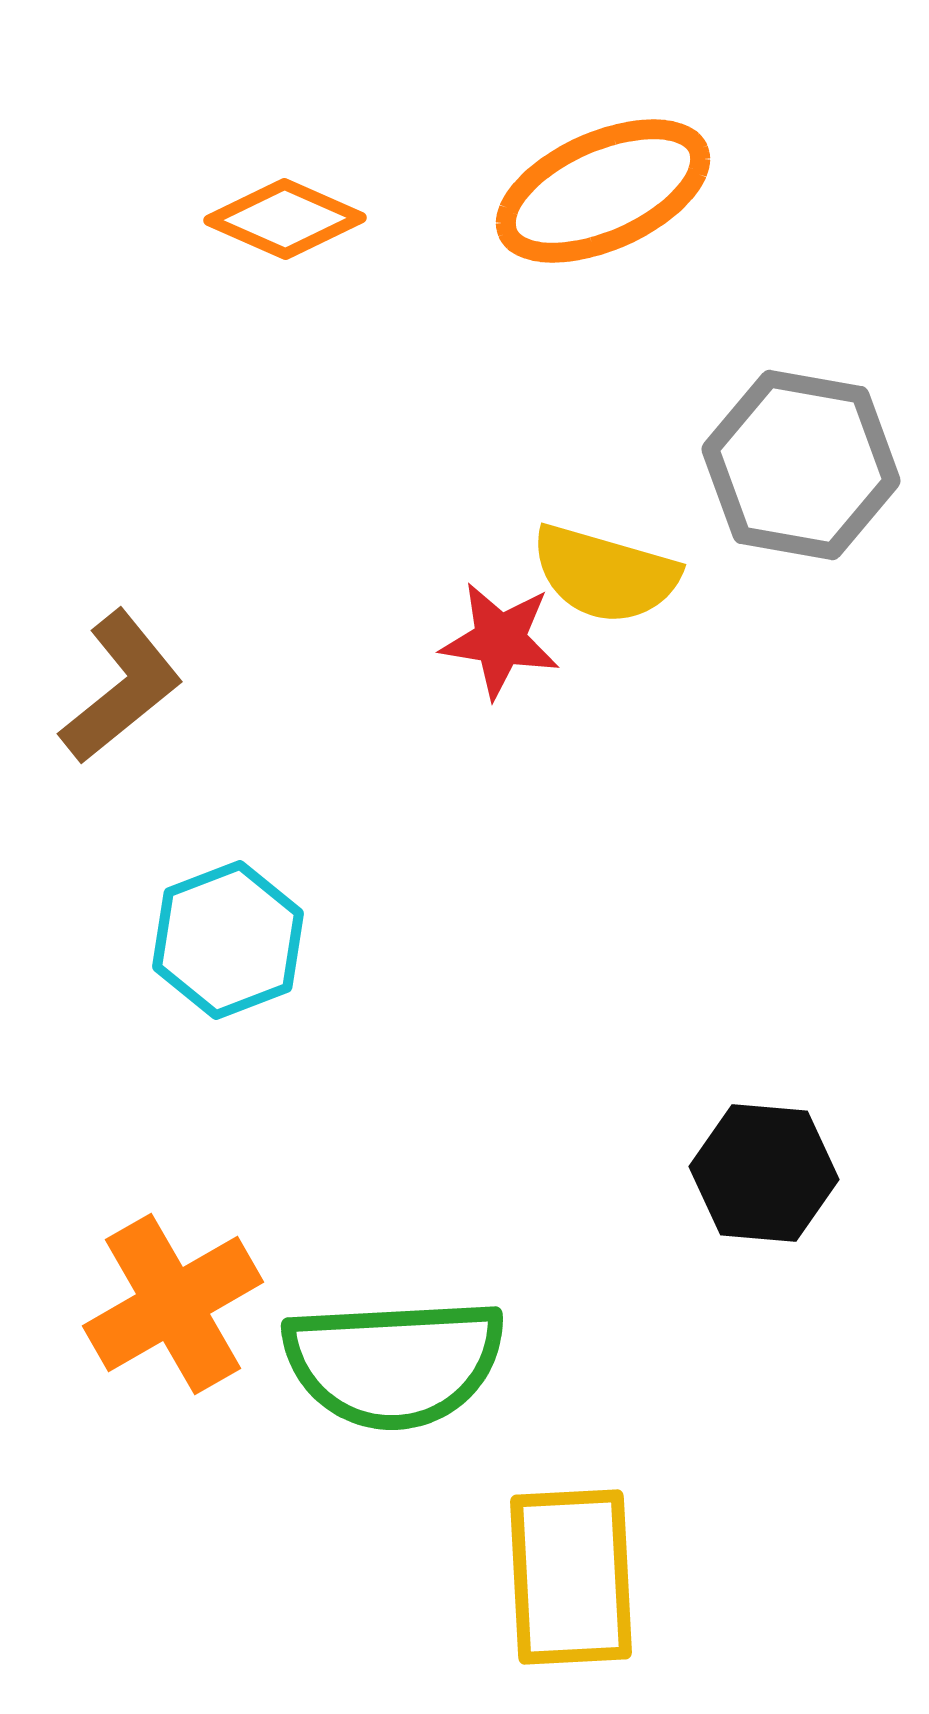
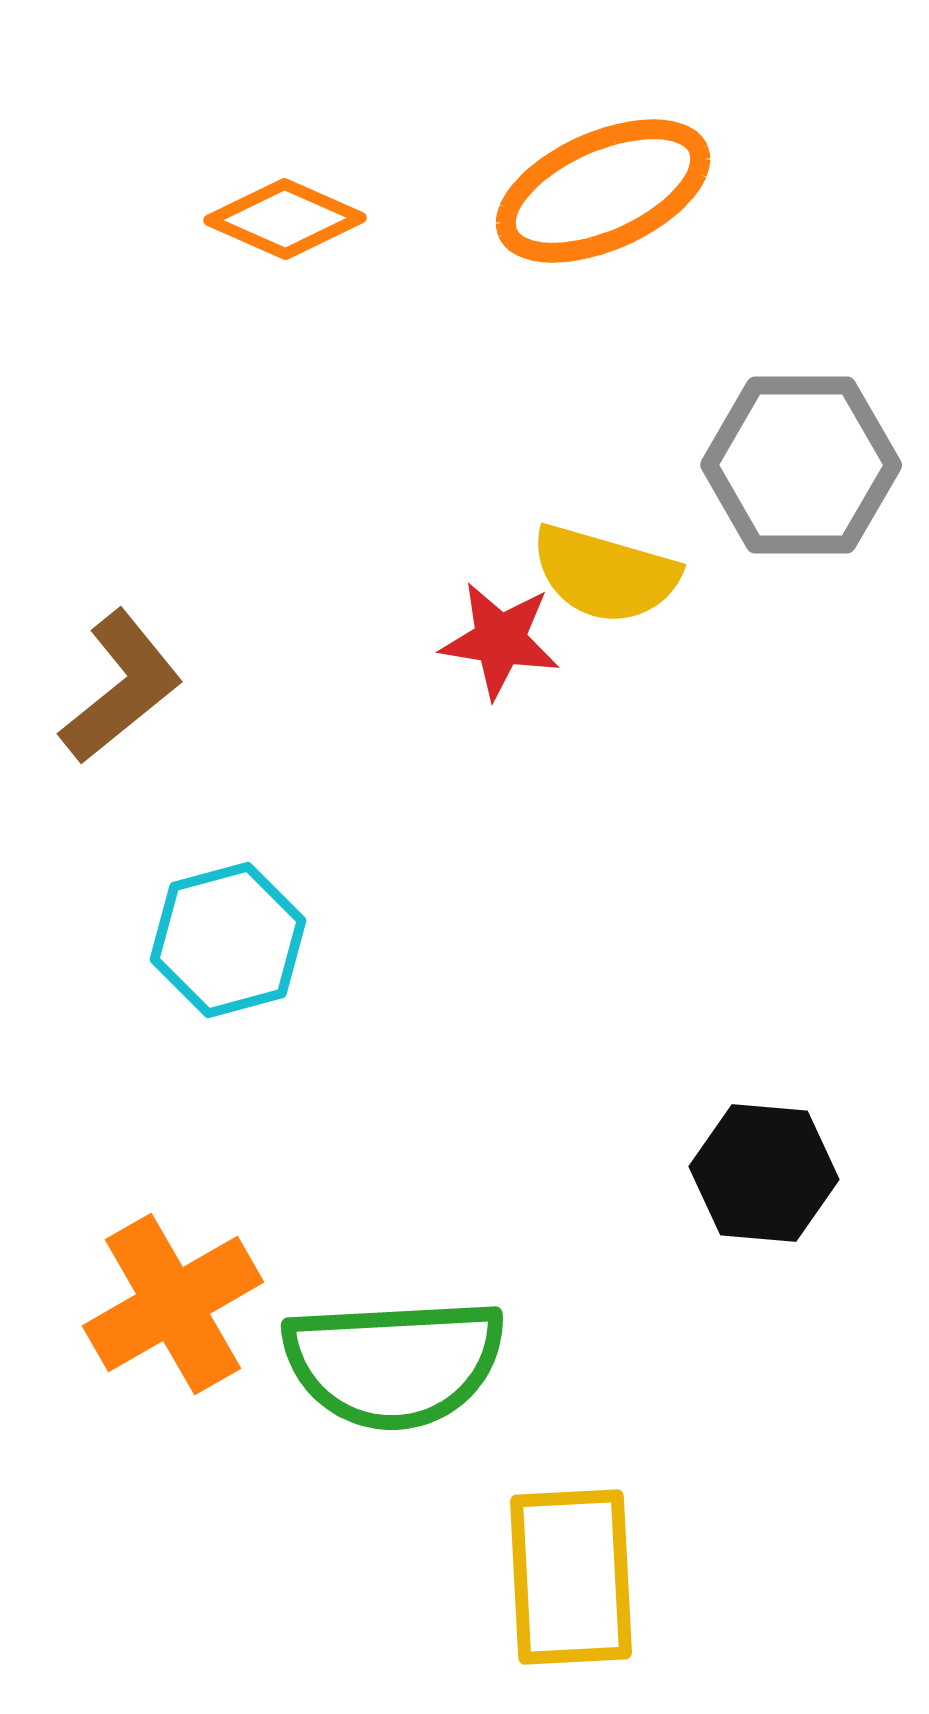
gray hexagon: rotated 10 degrees counterclockwise
cyan hexagon: rotated 6 degrees clockwise
